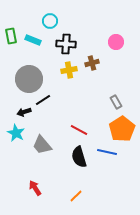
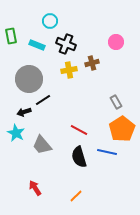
cyan rectangle: moved 4 px right, 5 px down
black cross: rotated 18 degrees clockwise
